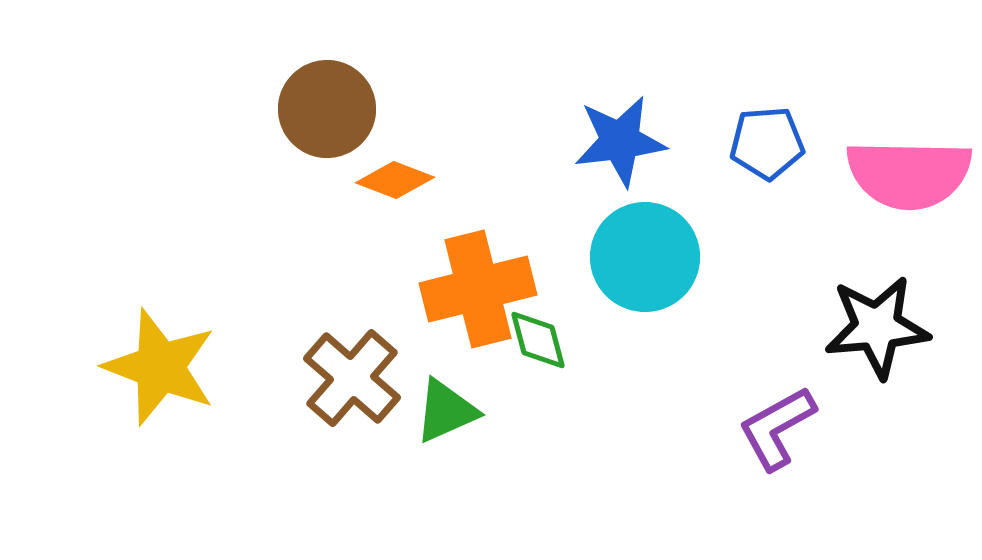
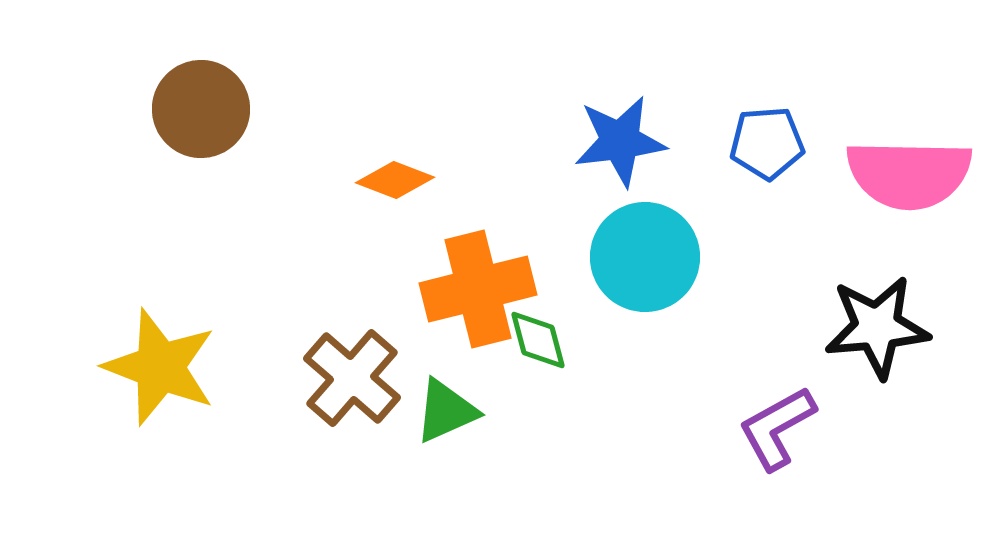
brown circle: moved 126 px left
